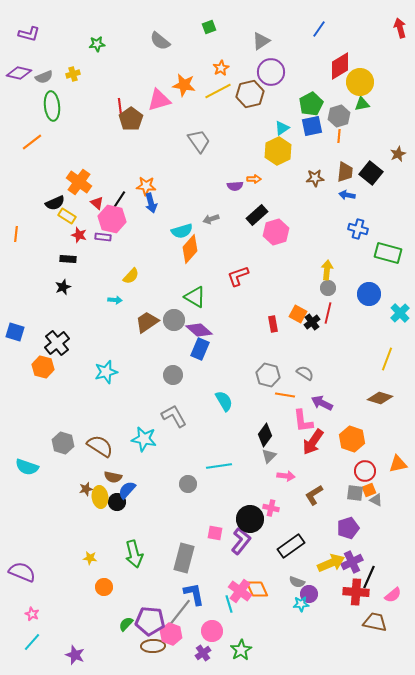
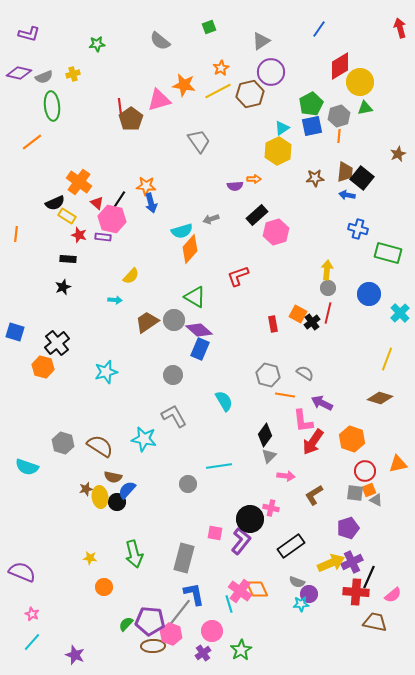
green triangle at (362, 104): moved 3 px right, 4 px down
black square at (371, 173): moved 9 px left, 5 px down
